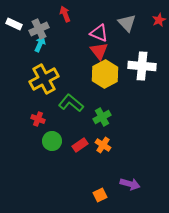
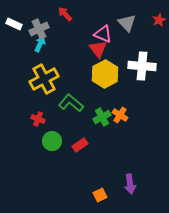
red arrow: rotated 21 degrees counterclockwise
pink triangle: moved 4 px right, 1 px down
red triangle: moved 1 px left, 2 px up
orange cross: moved 17 px right, 30 px up
purple arrow: rotated 66 degrees clockwise
